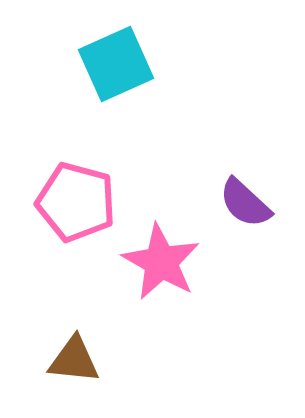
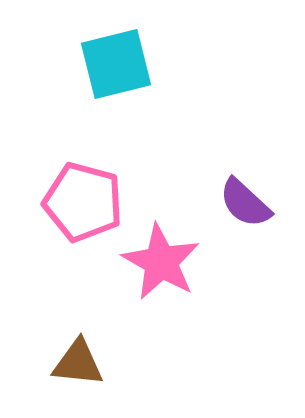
cyan square: rotated 10 degrees clockwise
pink pentagon: moved 7 px right
brown triangle: moved 4 px right, 3 px down
